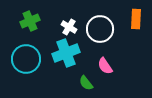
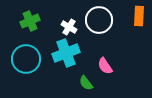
orange rectangle: moved 3 px right, 3 px up
white circle: moved 1 px left, 9 px up
